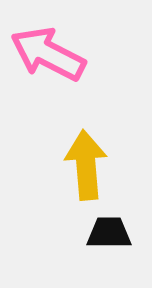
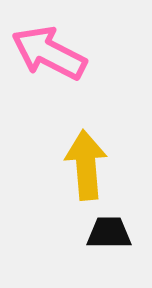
pink arrow: moved 1 px right, 1 px up
